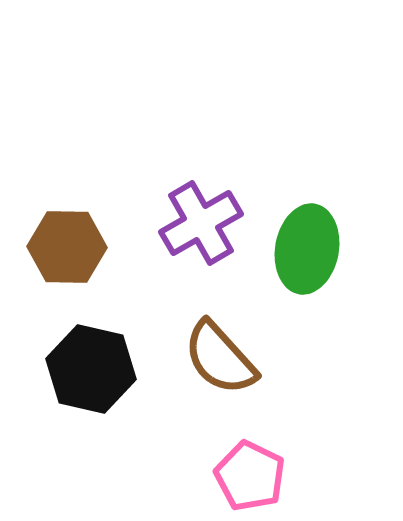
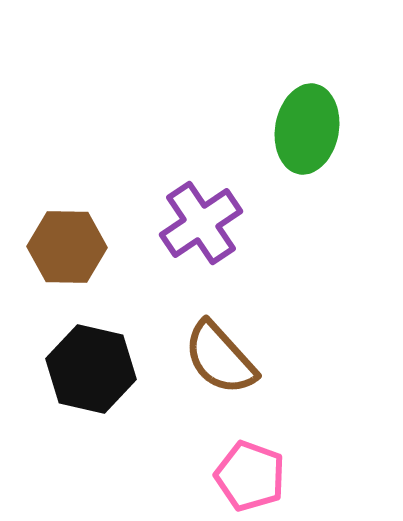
purple cross: rotated 4 degrees counterclockwise
green ellipse: moved 120 px up
pink pentagon: rotated 6 degrees counterclockwise
